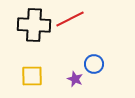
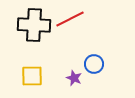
purple star: moved 1 px left, 1 px up
